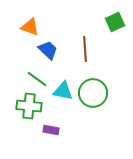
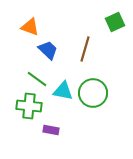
brown line: rotated 20 degrees clockwise
